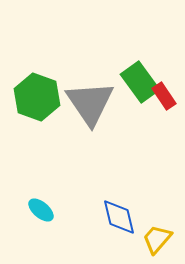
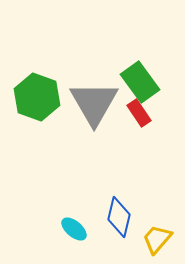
red rectangle: moved 25 px left, 17 px down
gray triangle: moved 4 px right; rotated 4 degrees clockwise
cyan ellipse: moved 33 px right, 19 px down
blue diamond: rotated 27 degrees clockwise
